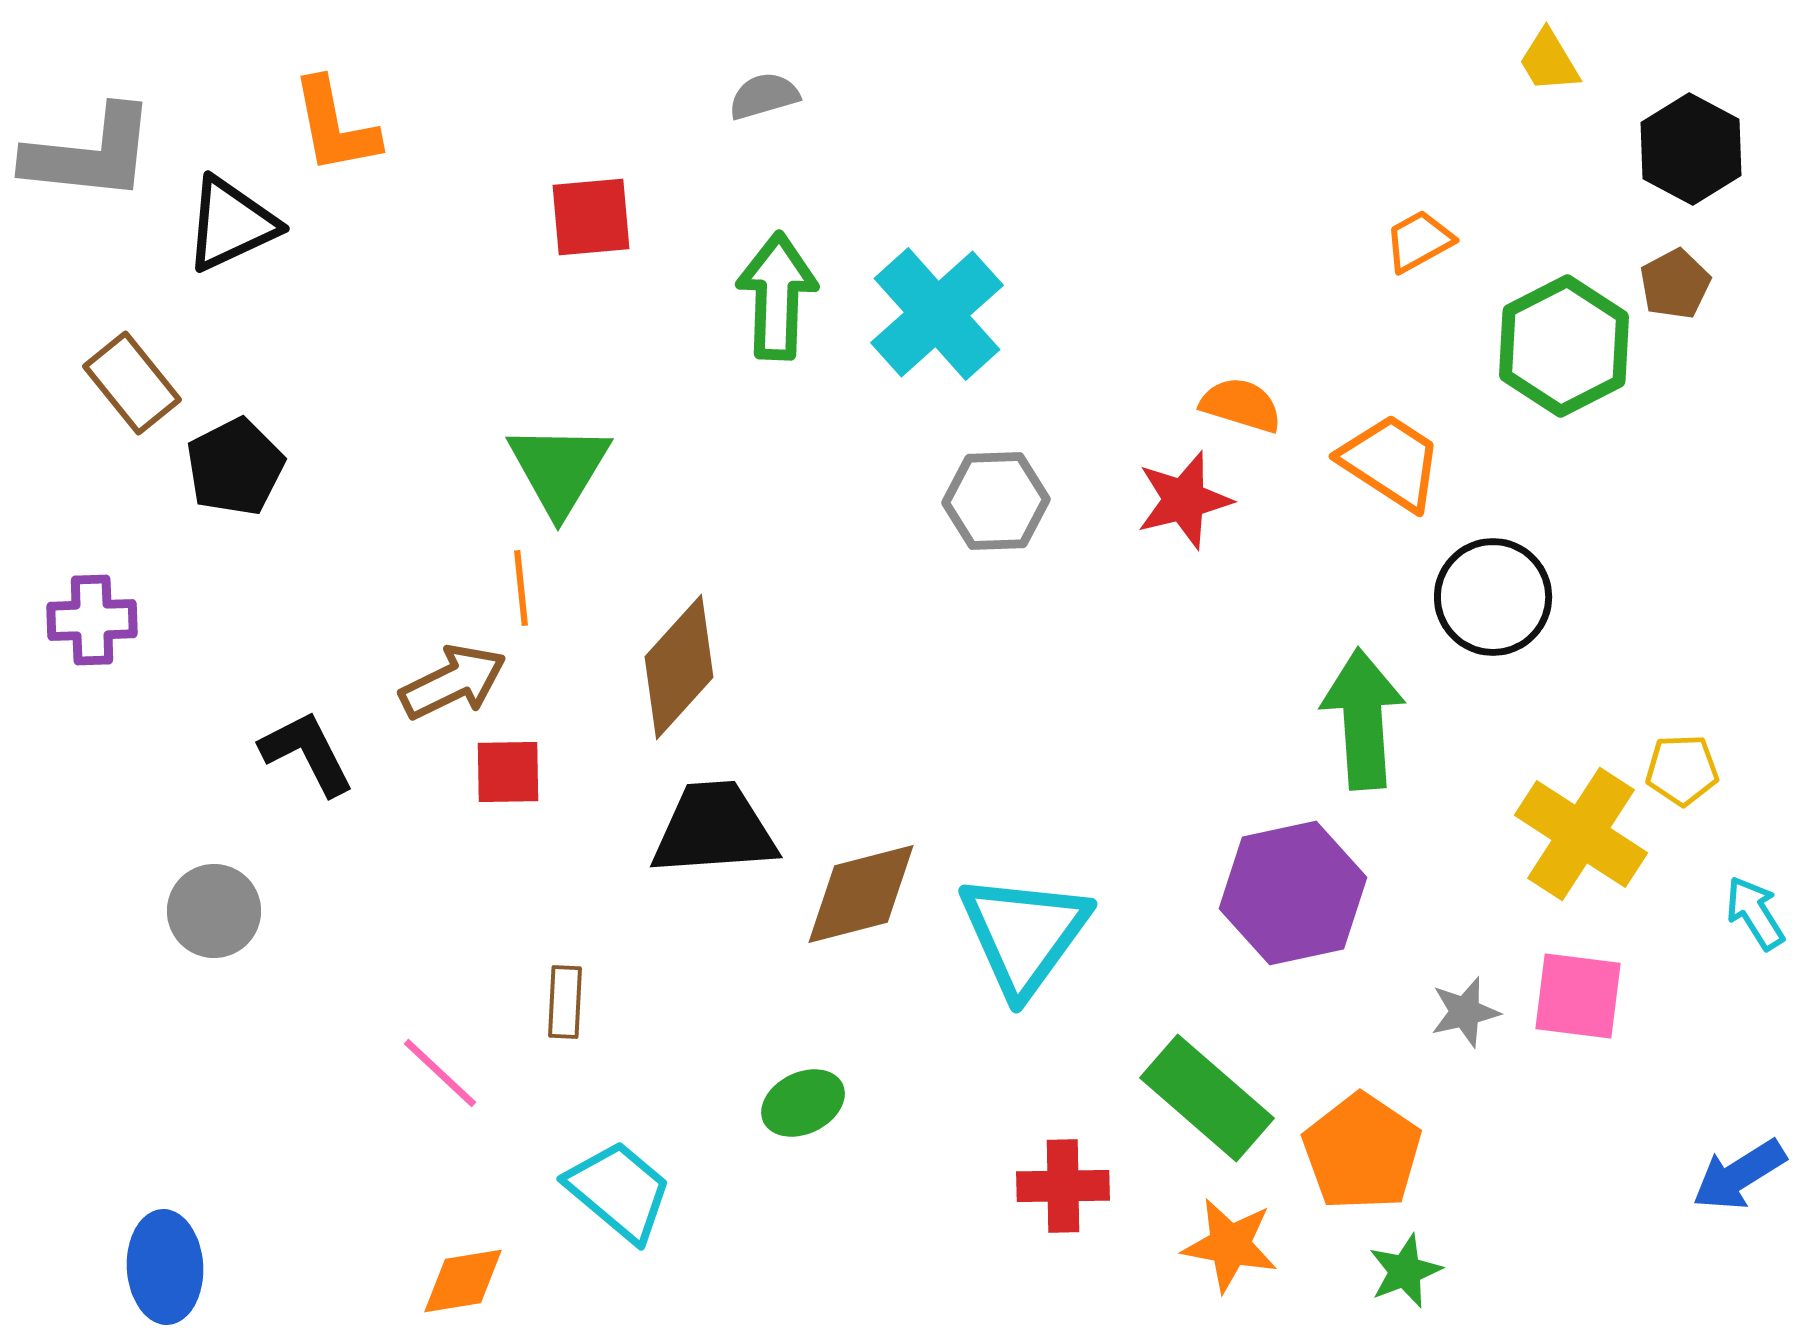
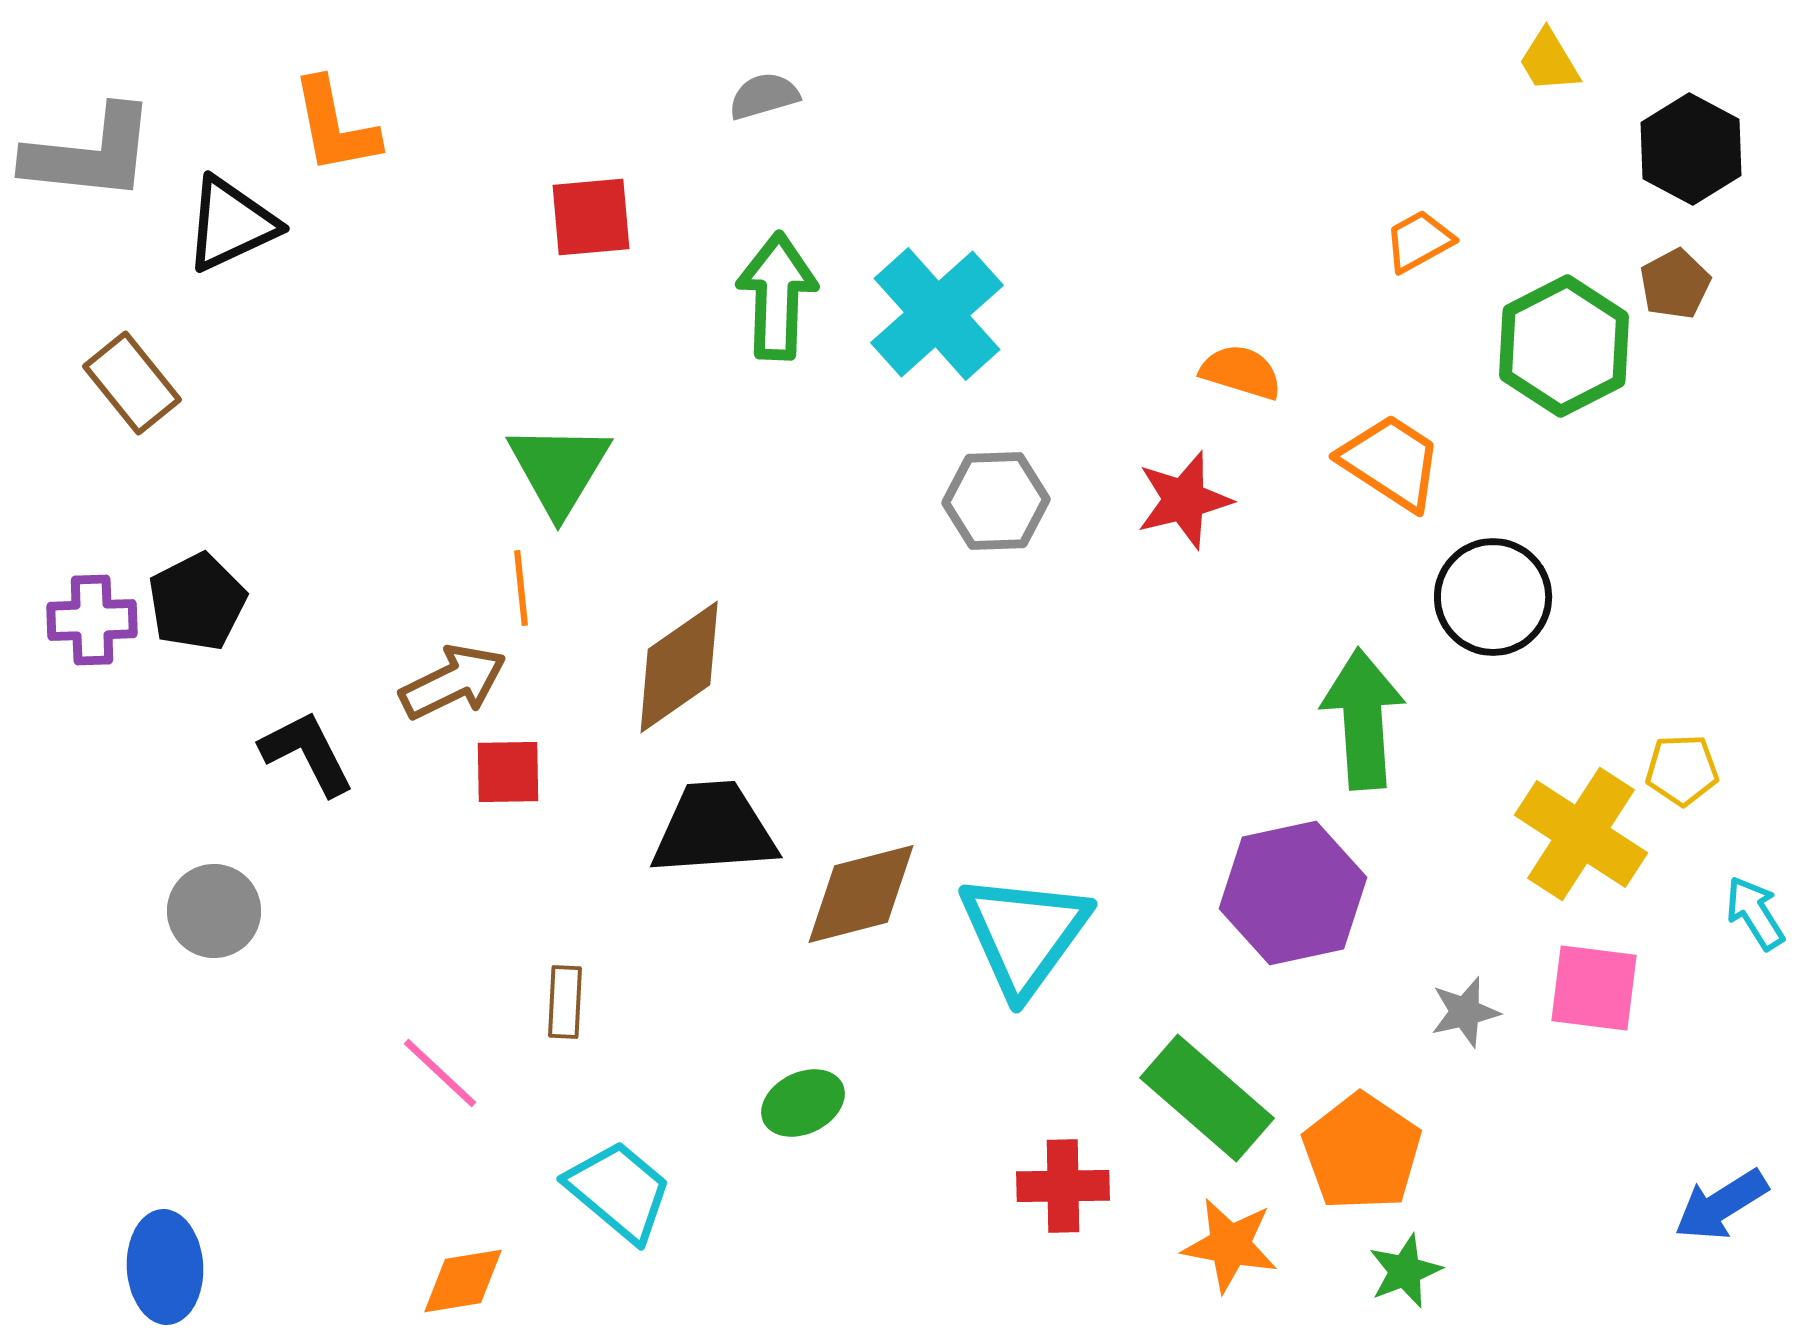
orange semicircle at (1241, 405): moved 33 px up
black pentagon at (235, 467): moved 38 px left, 135 px down
brown diamond at (679, 667): rotated 13 degrees clockwise
pink square at (1578, 996): moved 16 px right, 8 px up
blue arrow at (1739, 1175): moved 18 px left, 30 px down
